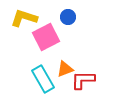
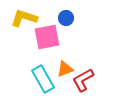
blue circle: moved 2 px left, 1 px down
pink square: moved 1 px right; rotated 16 degrees clockwise
red L-shape: rotated 30 degrees counterclockwise
